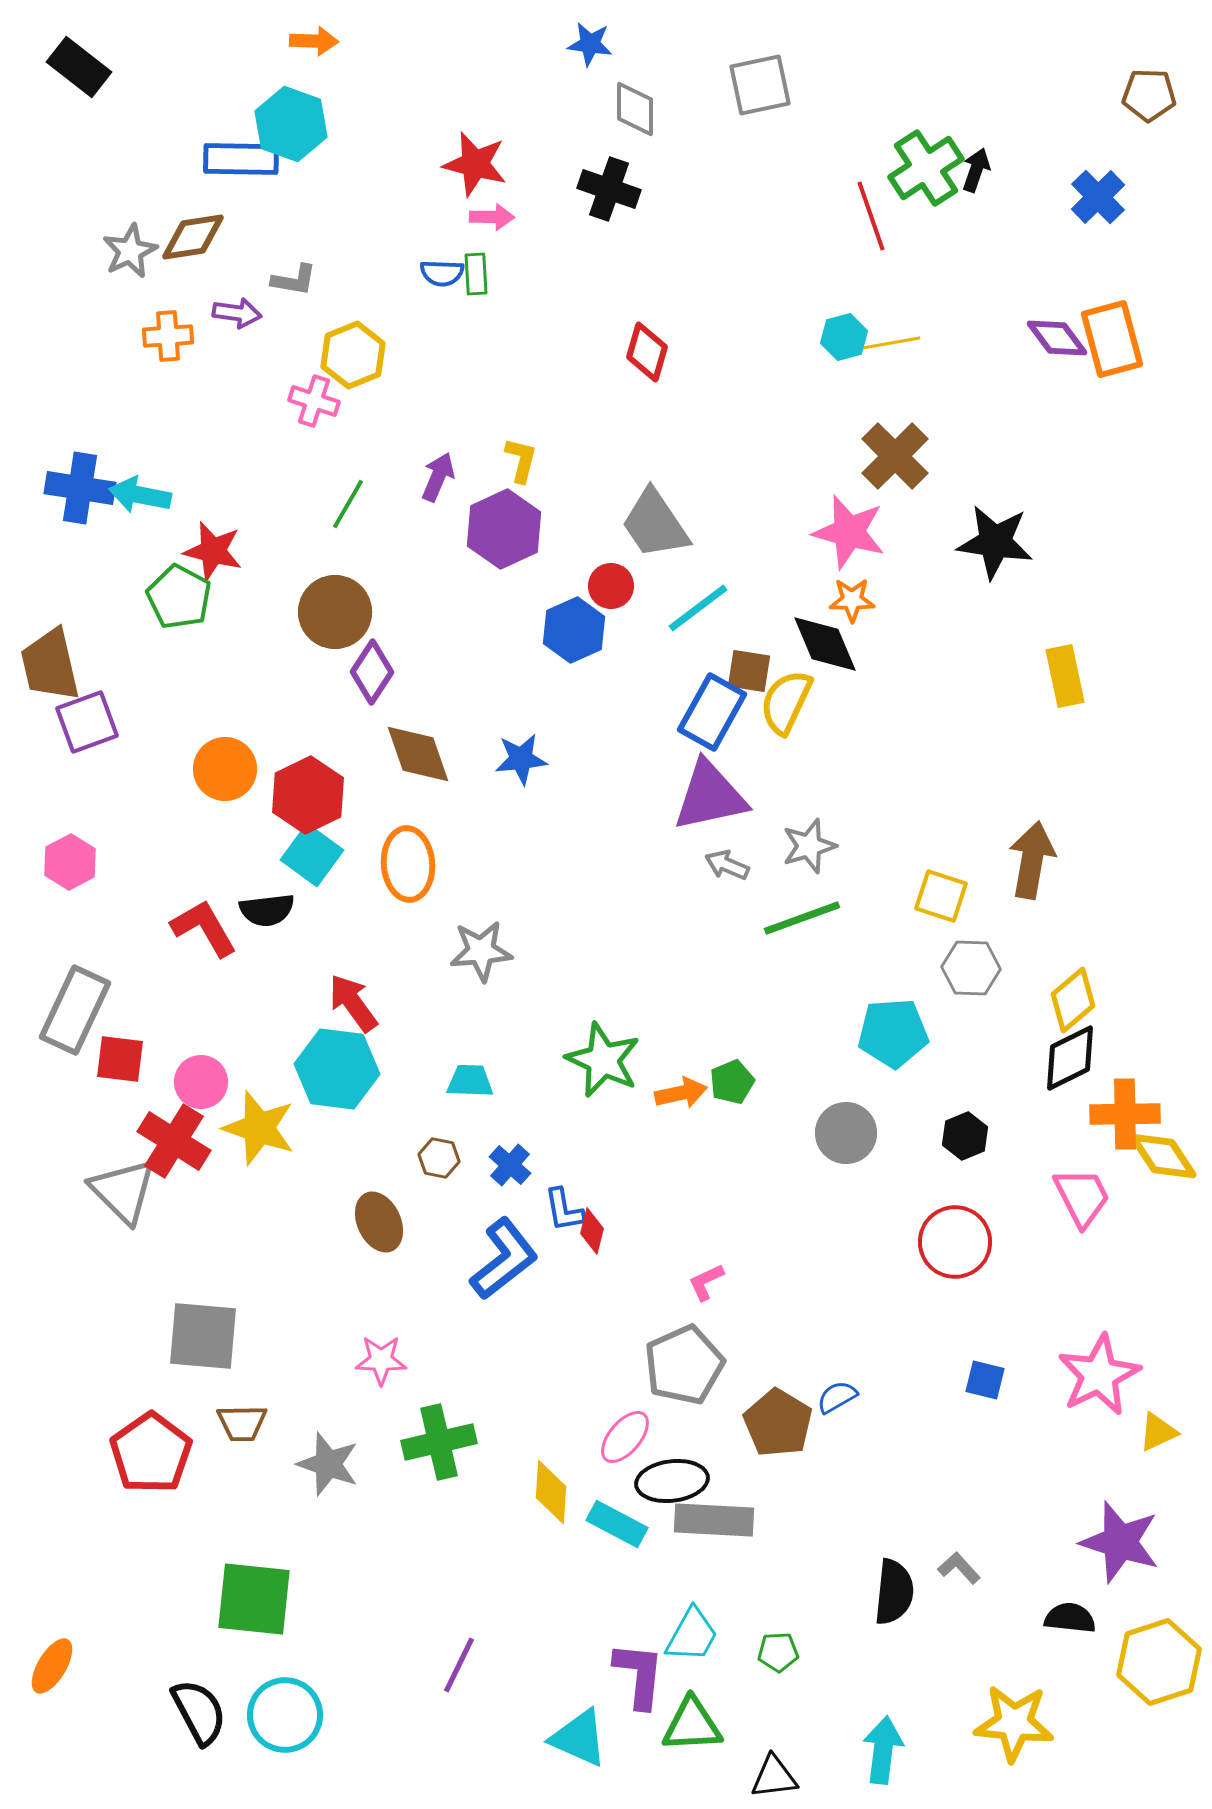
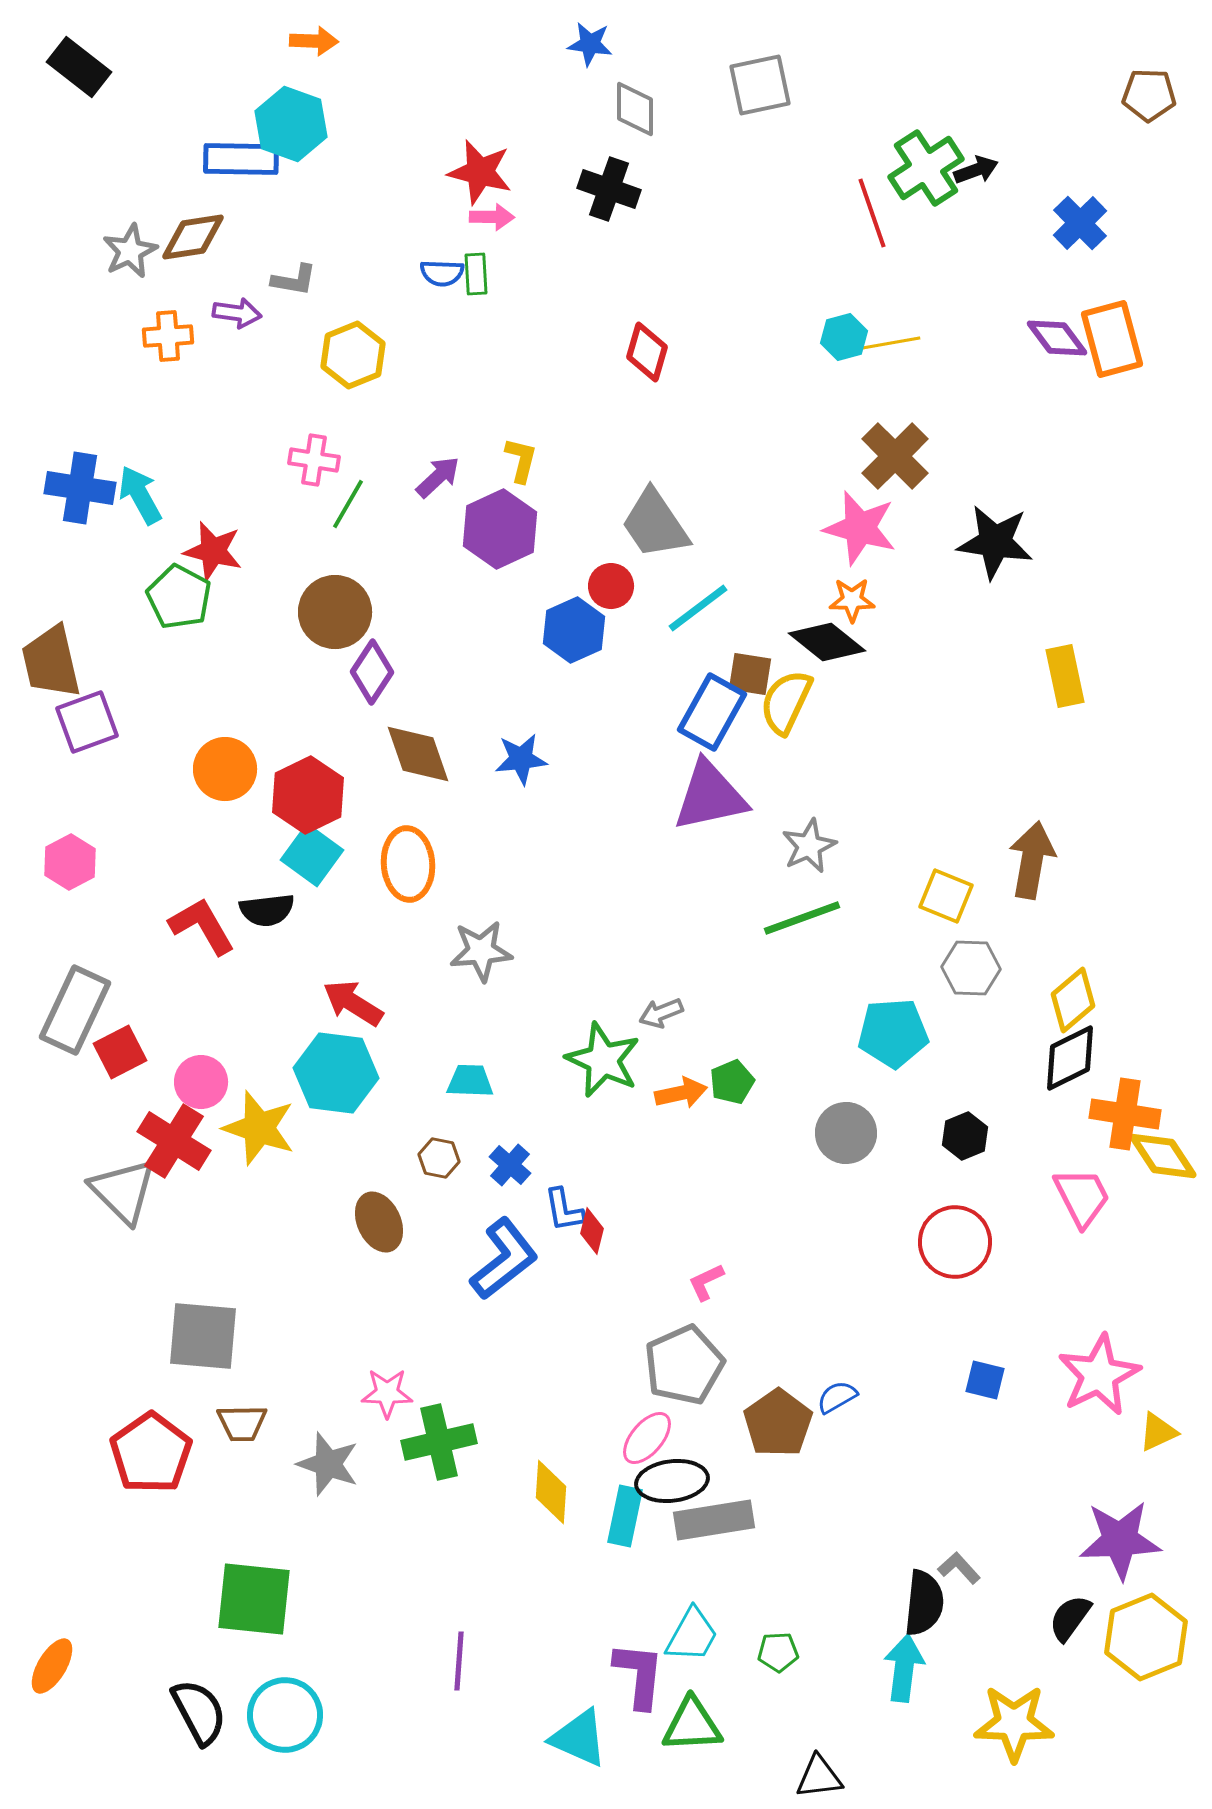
red star at (475, 164): moved 5 px right, 8 px down
black arrow at (976, 170): rotated 51 degrees clockwise
blue cross at (1098, 197): moved 18 px left, 26 px down
red line at (871, 216): moved 1 px right, 3 px up
pink cross at (314, 401): moved 59 px down; rotated 9 degrees counterclockwise
purple arrow at (438, 477): rotated 24 degrees clockwise
cyan arrow at (140, 495): rotated 50 degrees clockwise
purple hexagon at (504, 529): moved 4 px left
pink star at (849, 532): moved 11 px right, 4 px up
black diamond at (825, 644): moved 2 px right, 2 px up; rotated 28 degrees counterclockwise
brown trapezoid at (50, 665): moved 1 px right, 3 px up
brown square at (749, 671): moved 1 px right, 3 px down
gray star at (809, 846): rotated 8 degrees counterclockwise
gray arrow at (727, 865): moved 66 px left, 148 px down; rotated 45 degrees counterclockwise
yellow square at (941, 896): moved 5 px right; rotated 4 degrees clockwise
red L-shape at (204, 928): moved 2 px left, 2 px up
red arrow at (353, 1003): rotated 22 degrees counterclockwise
red square at (120, 1059): moved 7 px up; rotated 34 degrees counterclockwise
cyan hexagon at (337, 1069): moved 1 px left, 4 px down
orange cross at (1125, 1114): rotated 10 degrees clockwise
pink star at (381, 1360): moved 6 px right, 33 px down
brown pentagon at (778, 1423): rotated 6 degrees clockwise
pink ellipse at (625, 1437): moved 22 px right, 1 px down
gray rectangle at (714, 1520): rotated 12 degrees counterclockwise
cyan rectangle at (617, 1524): moved 8 px right, 8 px up; rotated 74 degrees clockwise
purple star at (1120, 1542): moved 2 px up; rotated 20 degrees counterclockwise
black semicircle at (894, 1592): moved 30 px right, 11 px down
black semicircle at (1070, 1618): rotated 60 degrees counterclockwise
yellow hexagon at (1159, 1662): moved 13 px left, 25 px up; rotated 4 degrees counterclockwise
purple line at (459, 1665): moved 4 px up; rotated 22 degrees counterclockwise
yellow star at (1014, 1723): rotated 4 degrees counterclockwise
cyan arrow at (883, 1750): moved 21 px right, 82 px up
black triangle at (774, 1777): moved 45 px right
